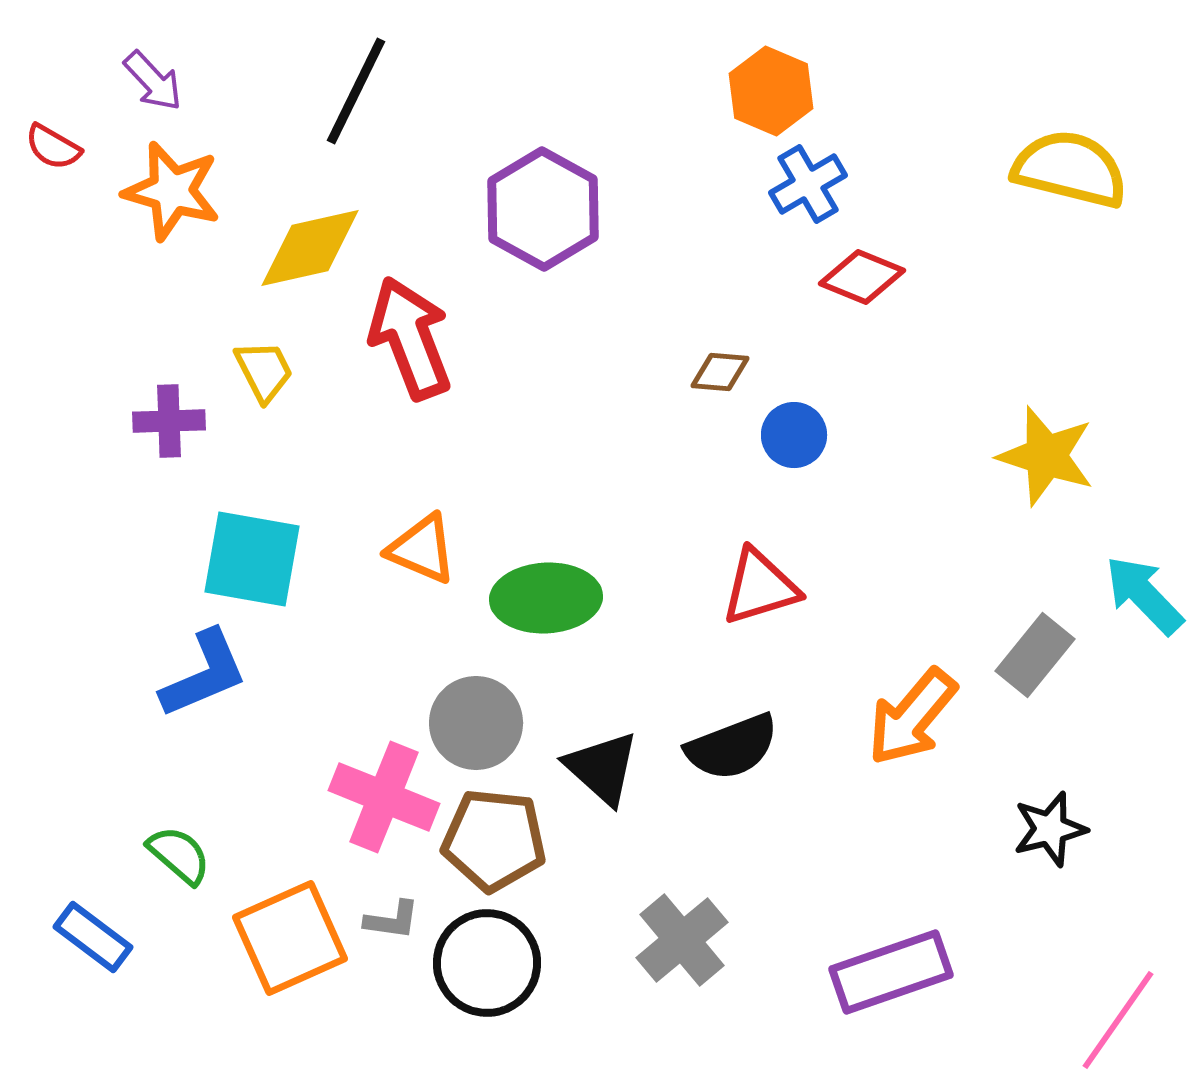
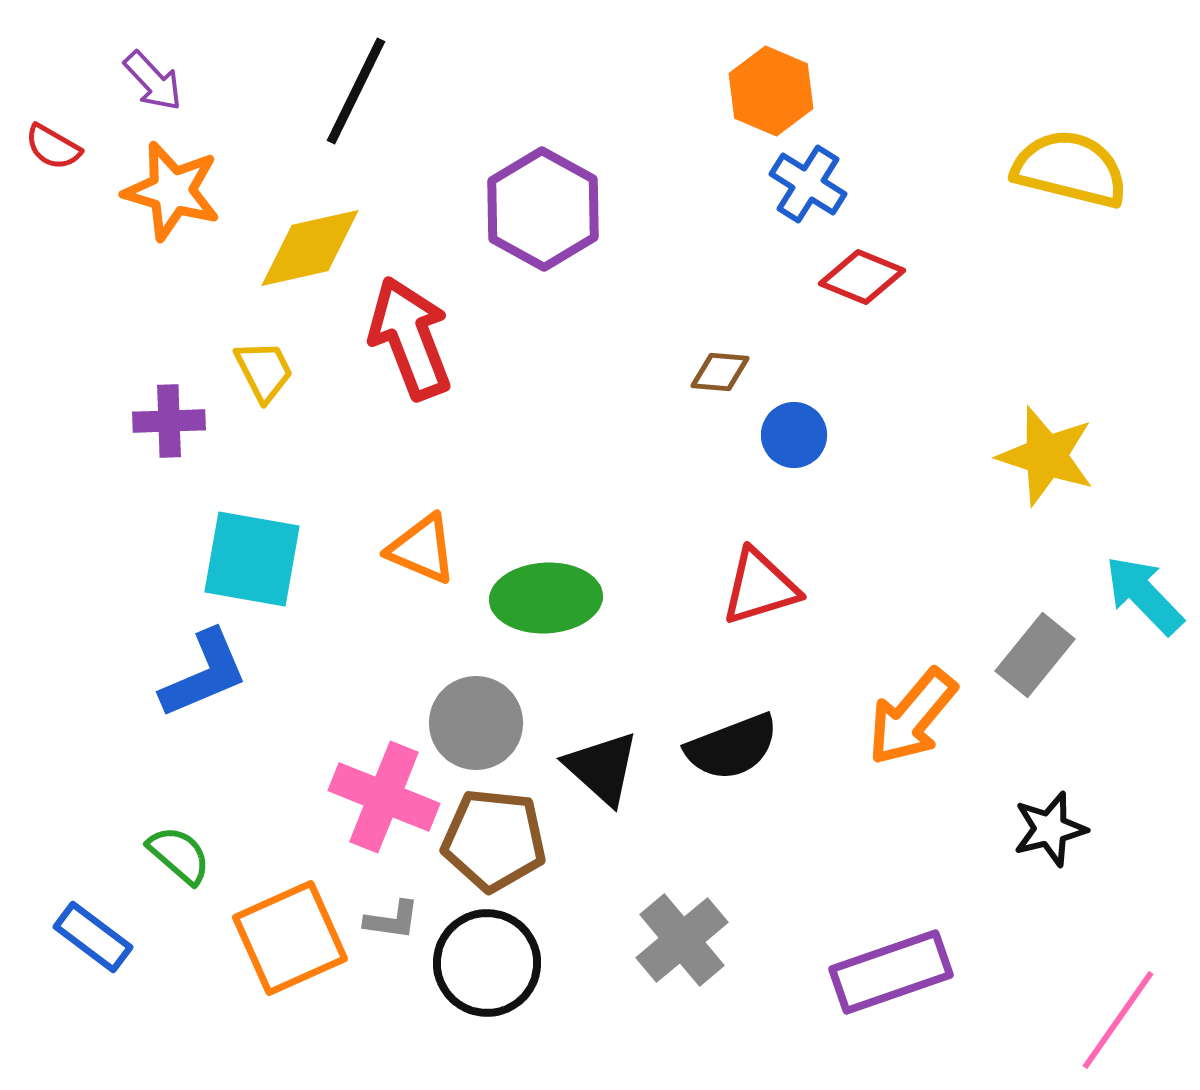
blue cross: rotated 28 degrees counterclockwise
